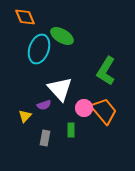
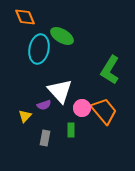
cyan ellipse: rotated 8 degrees counterclockwise
green L-shape: moved 4 px right, 1 px up
white triangle: moved 2 px down
pink circle: moved 2 px left
